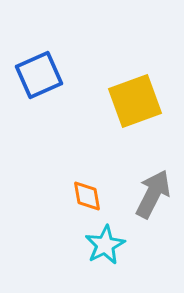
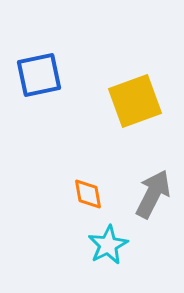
blue square: rotated 12 degrees clockwise
orange diamond: moved 1 px right, 2 px up
cyan star: moved 3 px right
